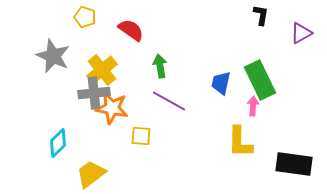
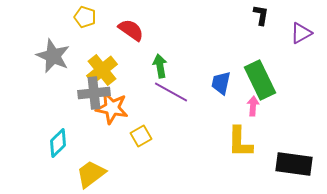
purple line: moved 2 px right, 9 px up
yellow square: rotated 35 degrees counterclockwise
